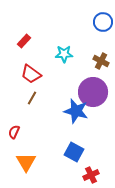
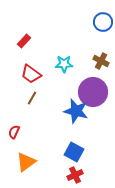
cyan star: moved 10 px down
orange triangle: rotated 25 degrees clockwise
red cross: moved 16 px left
